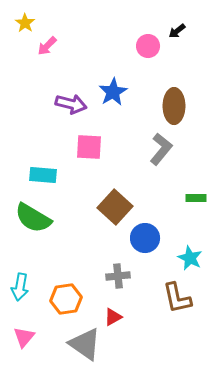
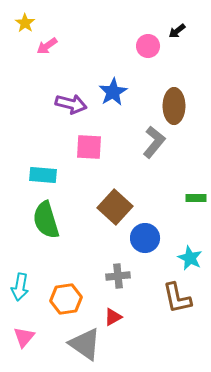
pink arrow: rotated 10 degrees clockwise
gray L-shape: moved 7 px left, 7 px up
green semicircle: moved 13 px right, 2 px down; rotated 42 degrees clockwise
